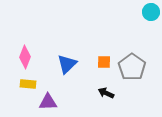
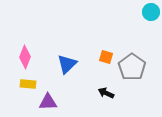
orange square: moved 2 px right, 5 px up; rotated 16 degrees clockwise
